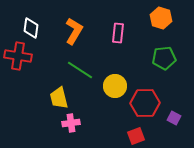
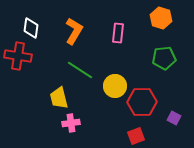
red hexagon: moved 3 px left, 1 px up
